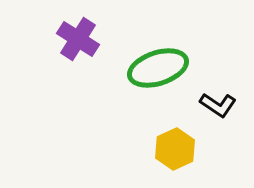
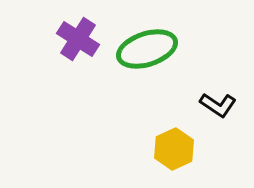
green ellipse: moved 11 px left, 19 px up
yellow hexagon: moved 1 px left
